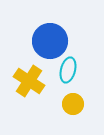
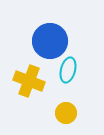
yellow cross: rotated 12 degrees counterclockwise
yellow circle: moved 7 px left, 9 px down
